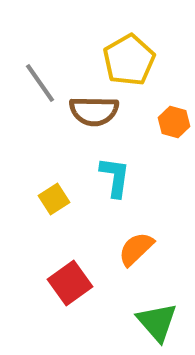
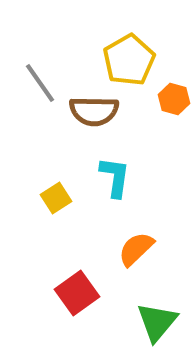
orange hexagon: moved 23 px up
yellow square: moved 2 px right, 1 px up
red square: moved 7 px right, 10 px down
green triangle: rotated 21 degrees clockwise
